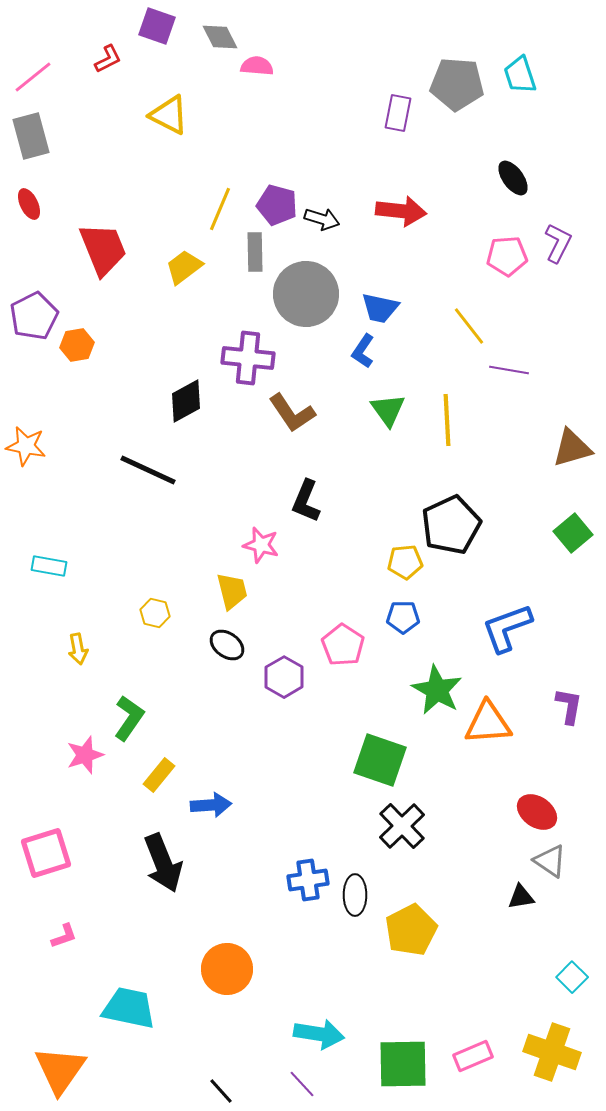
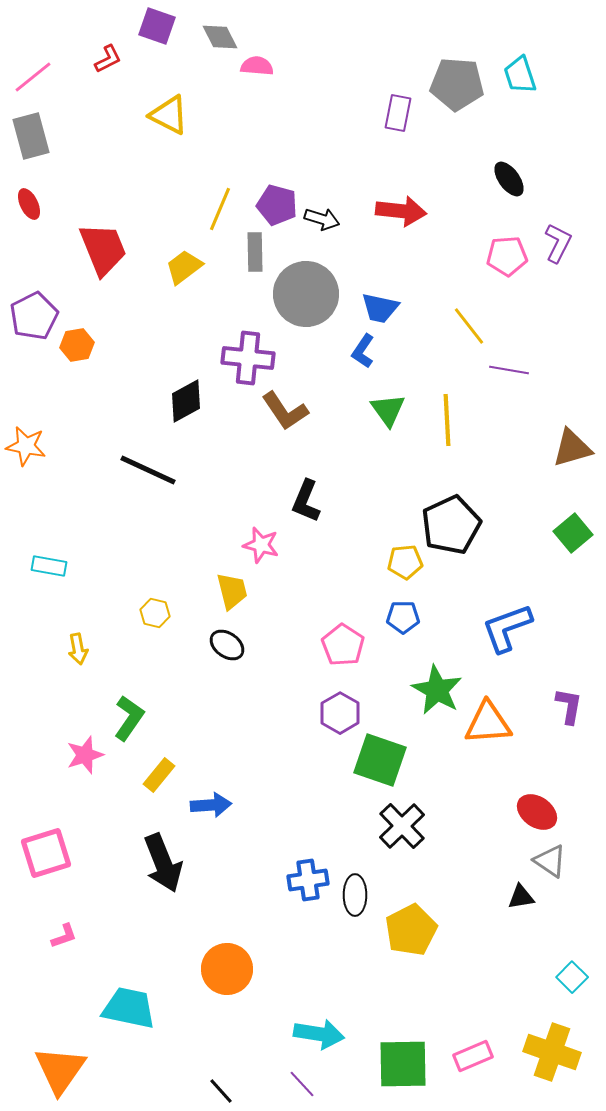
black ellipse at (513, 178): moved 4 px left, 1 px down
brown L-shape at (292, 413): moved 7 px left, 2 px up
purple hexagon at (284, 677): moved 56 px right, 36 px down
